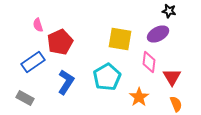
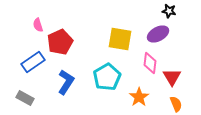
pink diamond: moved 1 px right, 1 px down
